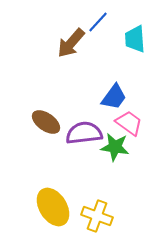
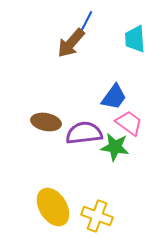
blue line: moved 12 px left; rotated 15 degrees counterclockwise
brown ellipse: rotated 24 degrees counterclockwise
